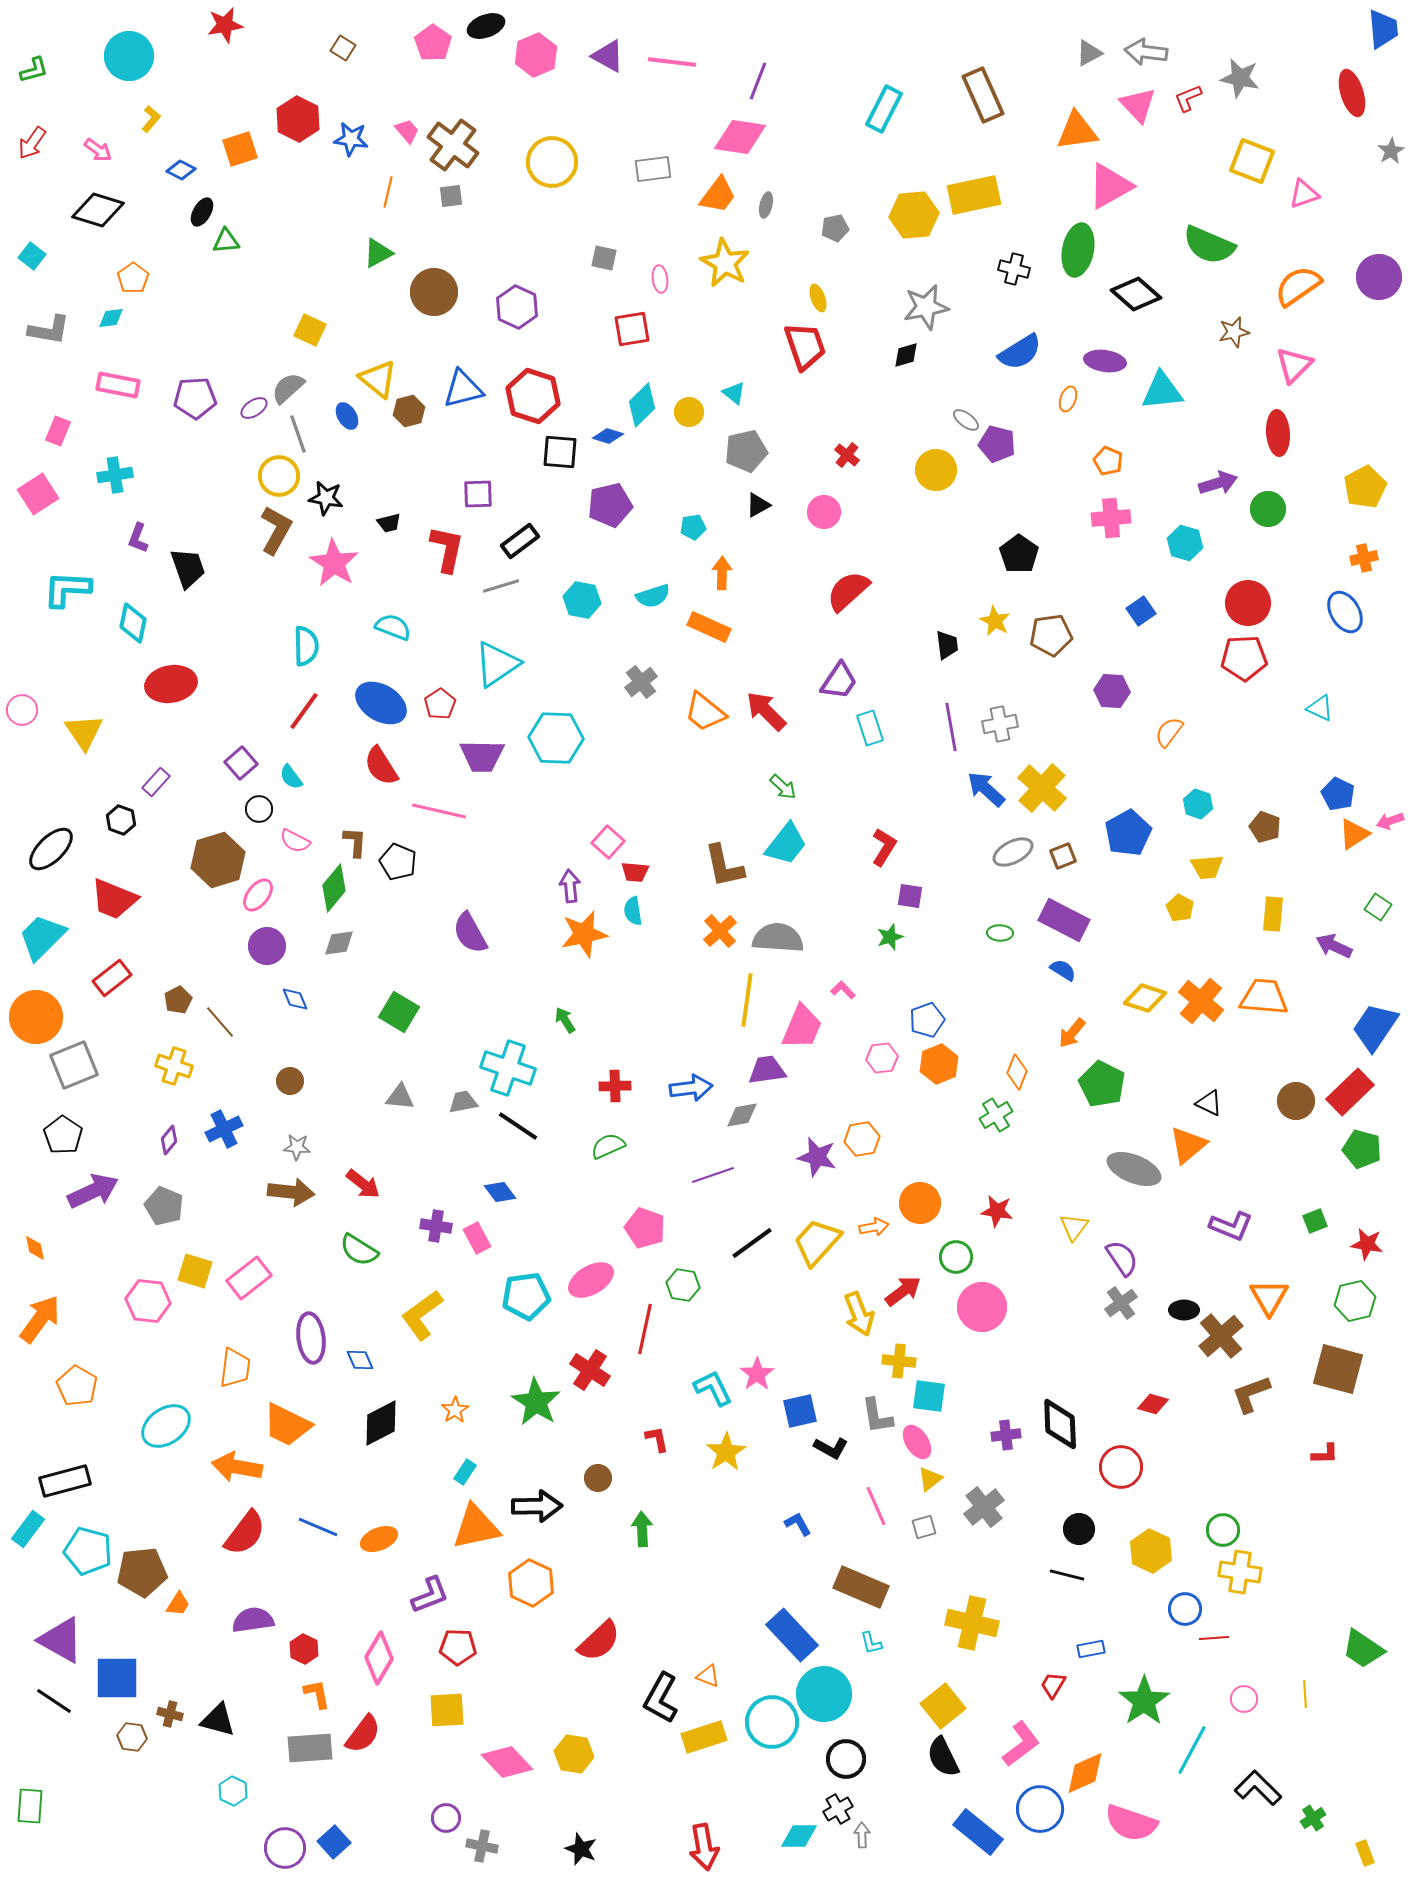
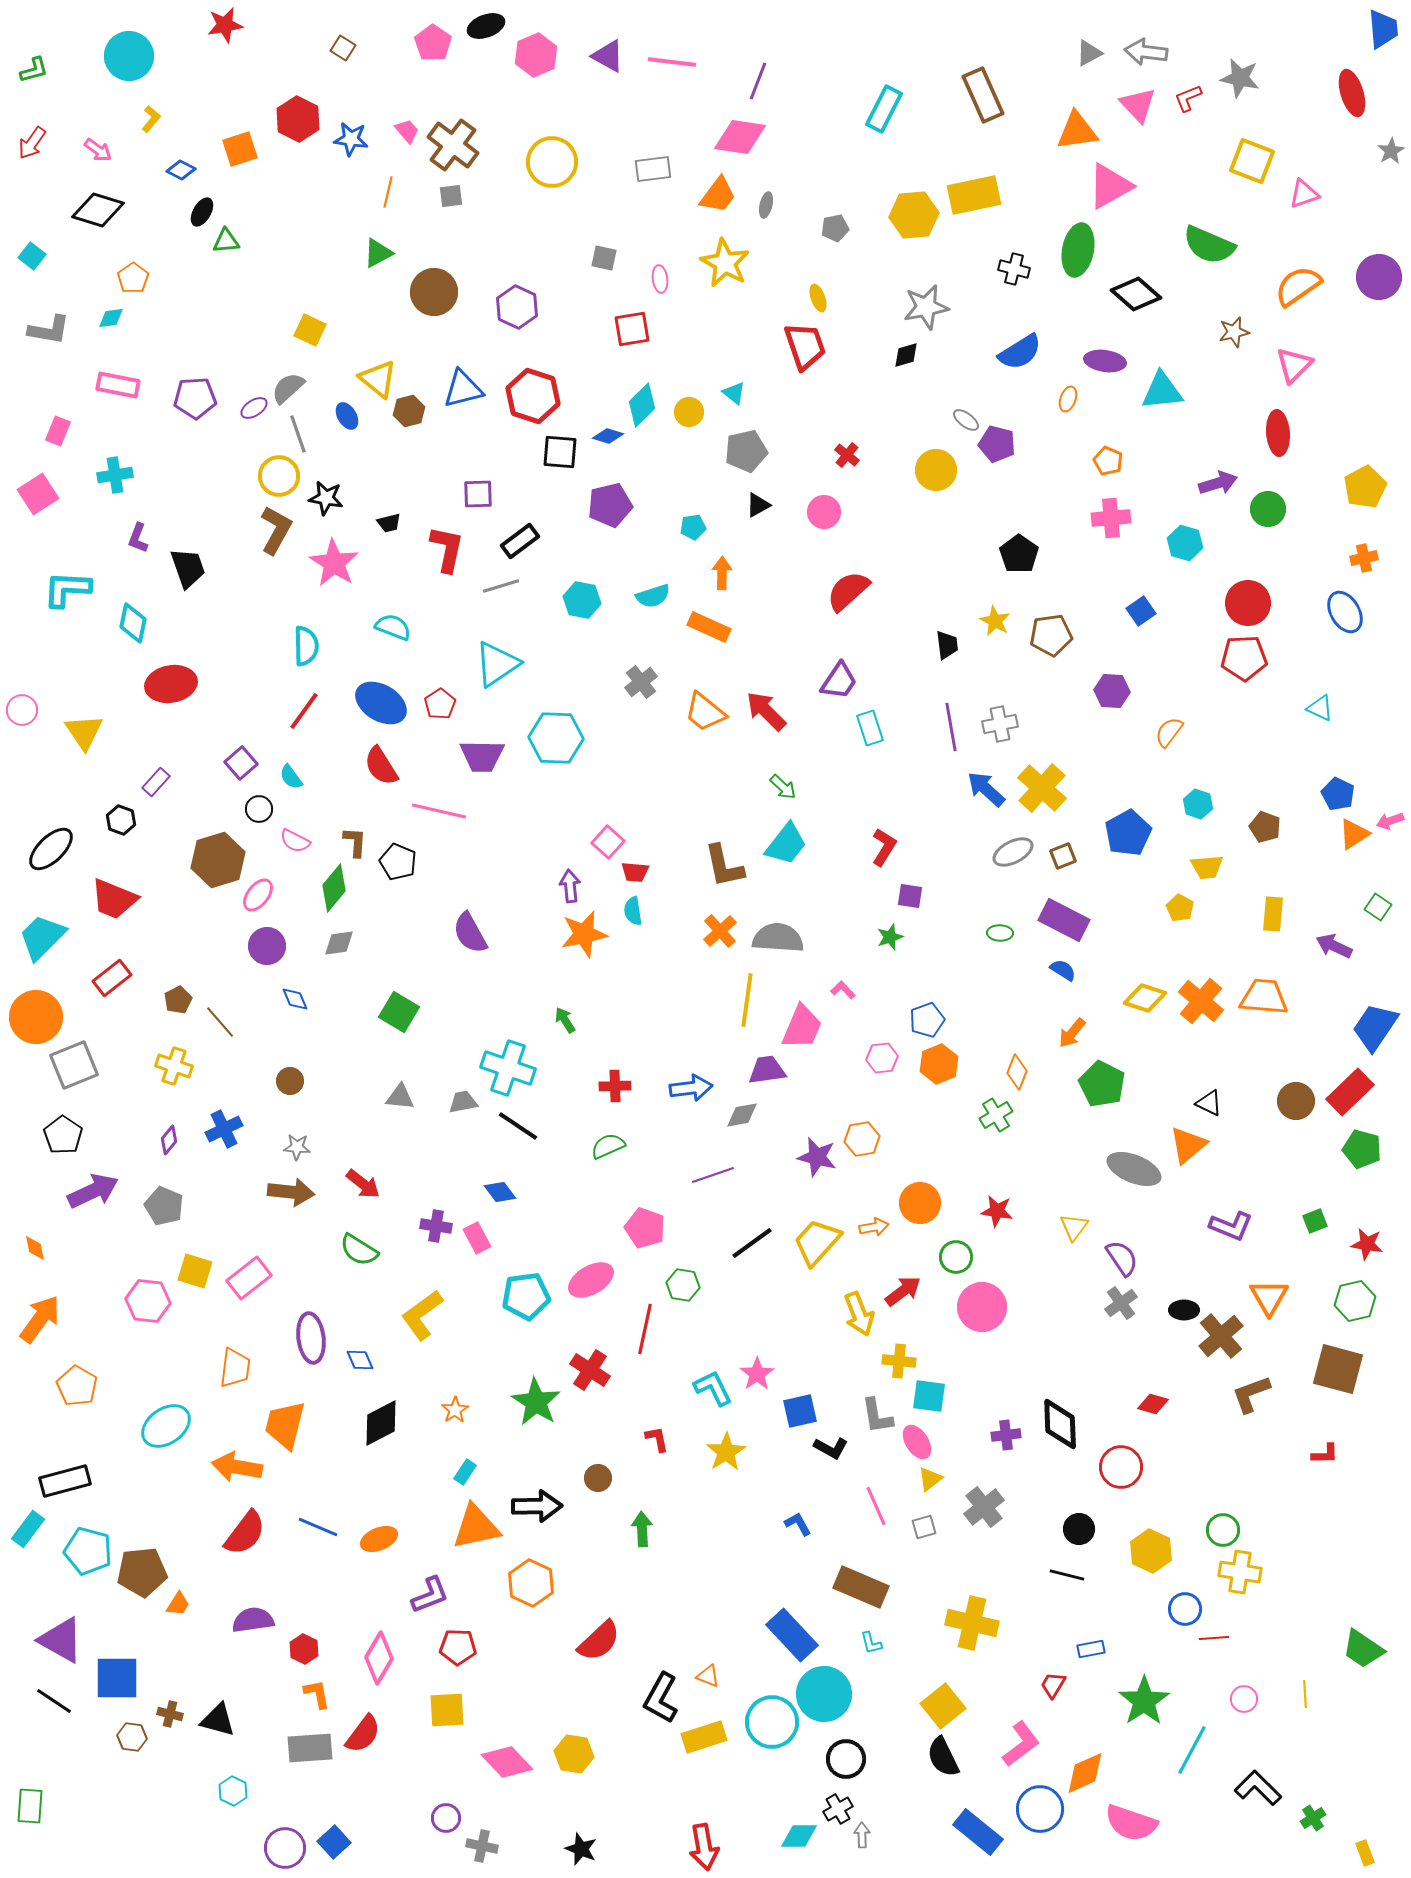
orange trapezoid at (287, 1425): moved 2 px left; rotated 78 degrees clockwise
